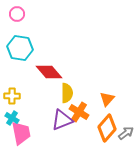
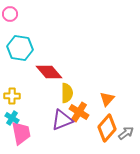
pink circle: moved 7 px left
